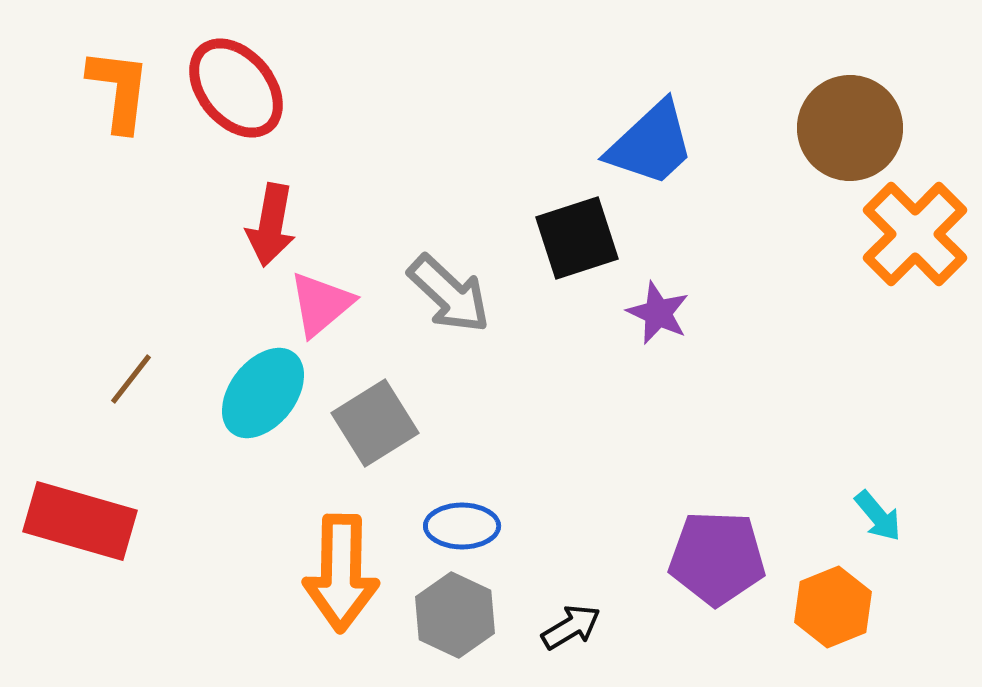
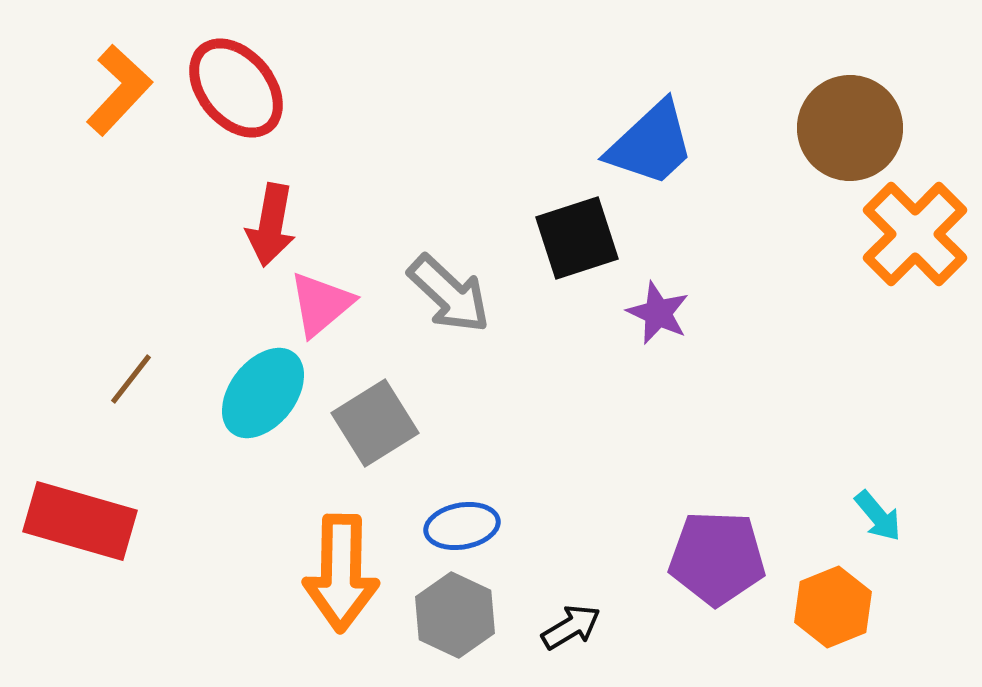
orange L-shape: rotated 36 degrees clockwise
blue ellipse: rotated 10 degrees counterclockwise
